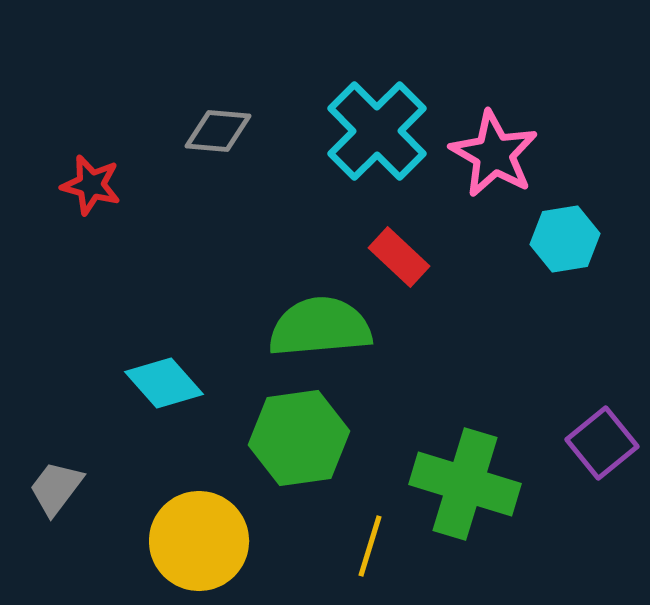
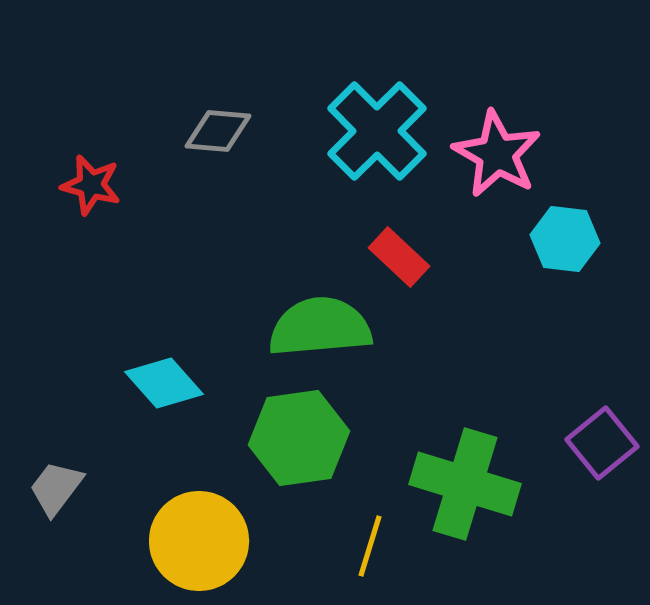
pink star: moved 3 px right
cyan hexagon: rotated 16 degrees clockwise
